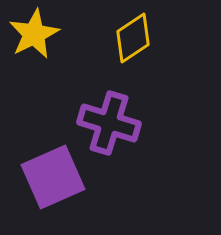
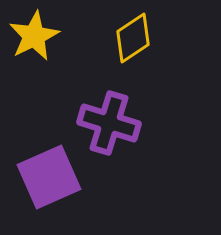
yellow star: moved 2 px down
purple square: moved 4 px left
